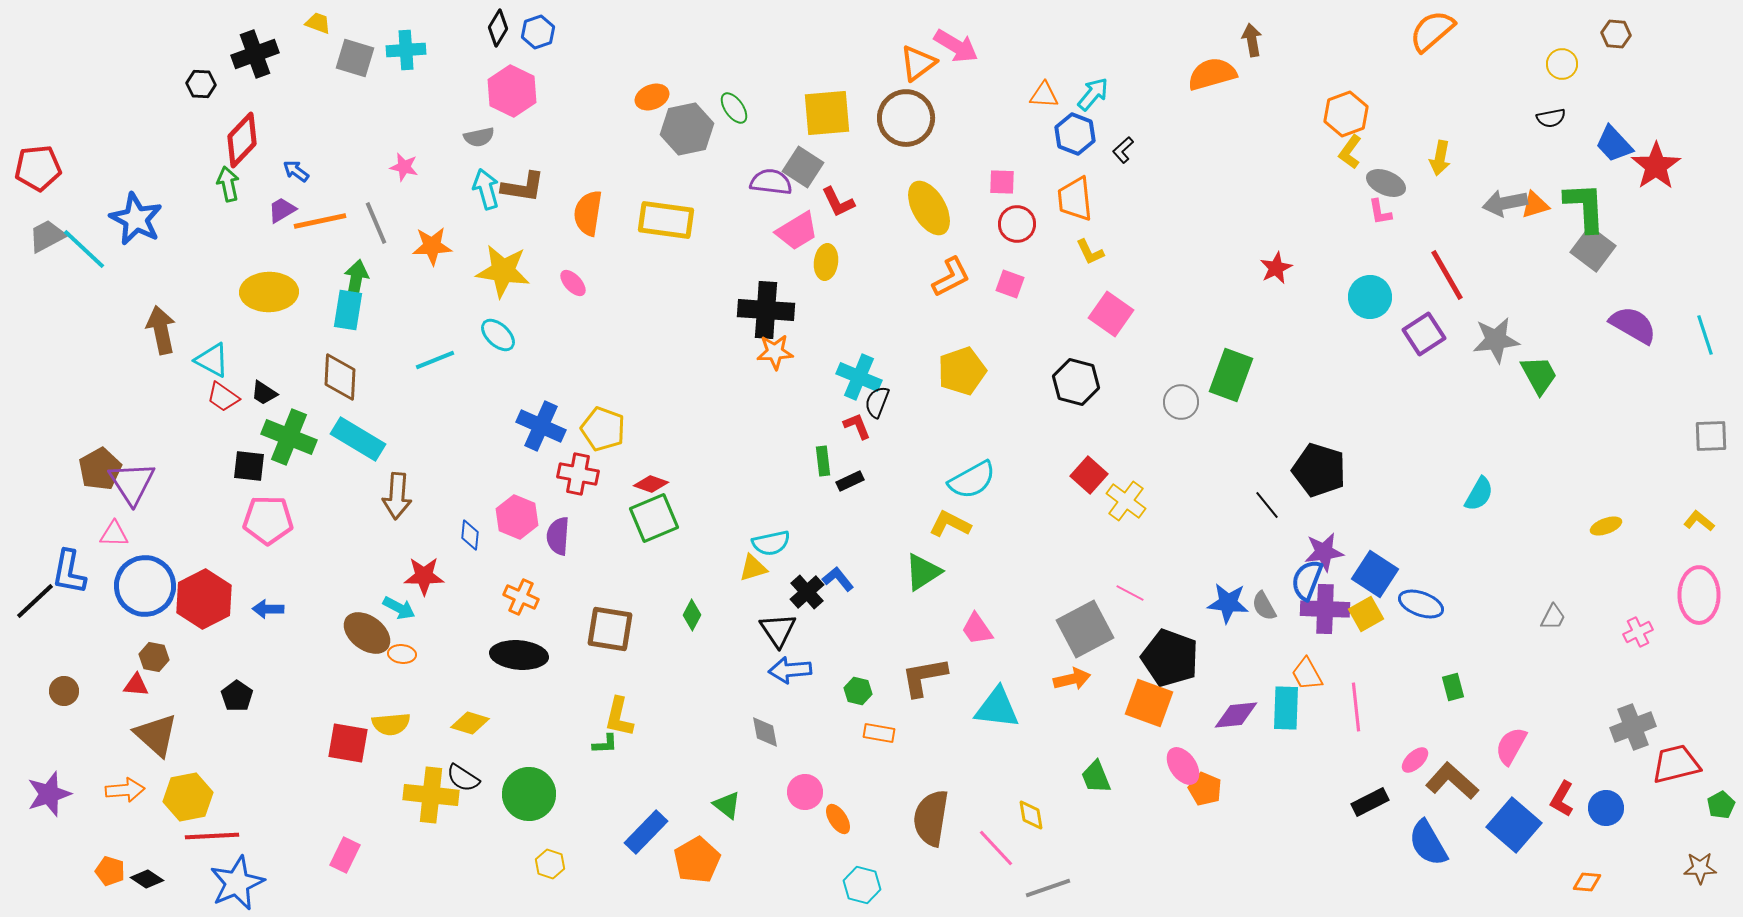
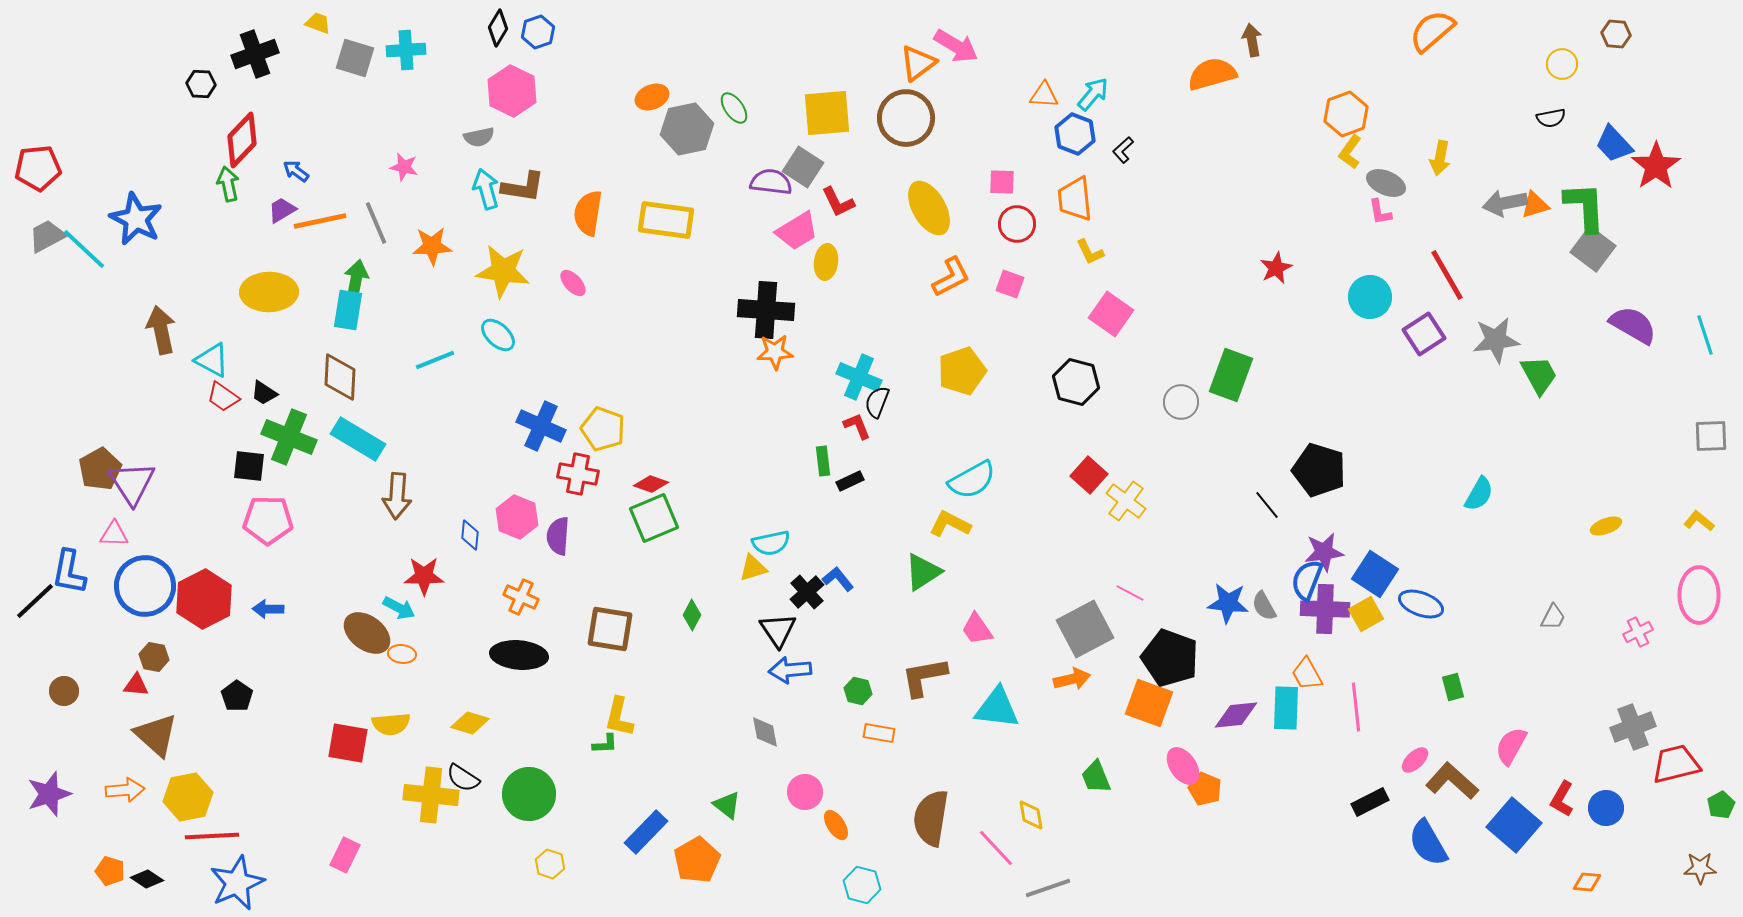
orange ellipse at (838, 819): moved 2 px left, 6 px down
